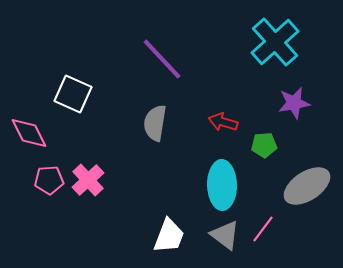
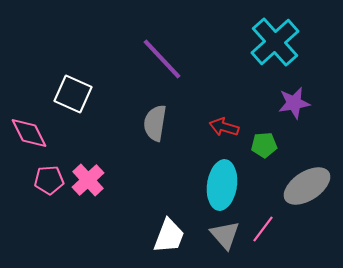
red arrow: moved 1 px right, 5 px down
cyan ellipse: rotated 9 degrees clockwise
gray triangle: rotated 12 degrees clockwise
